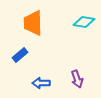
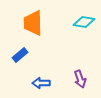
purple arrow: moved 3 px right
